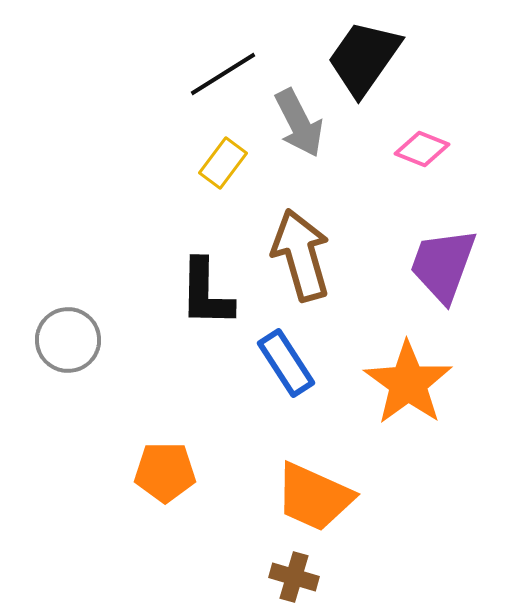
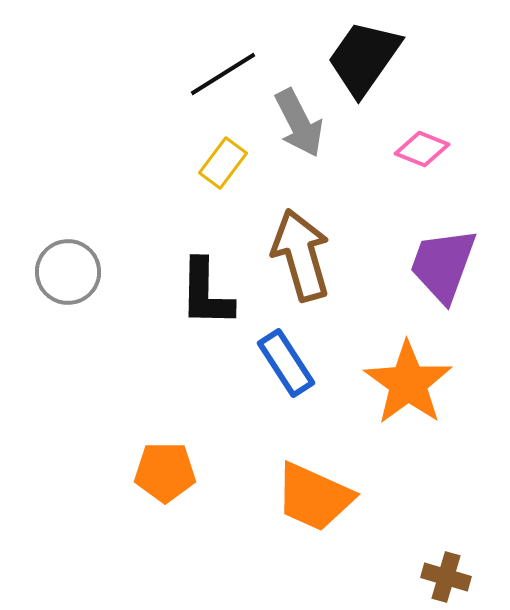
gray circle: moved 68 px up
brown cross: moved 152 px right
